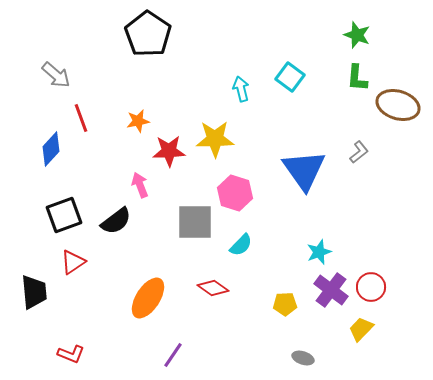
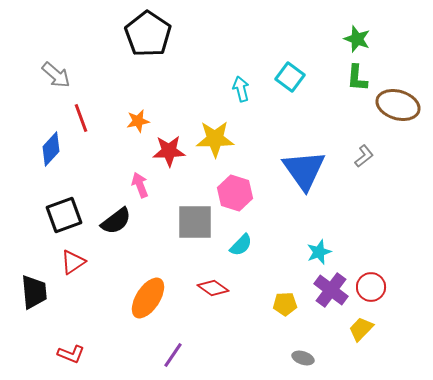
green star: moved 4 px down
gray L-shape: moved 5 px right, 4 px down
